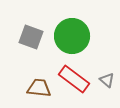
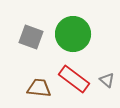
green circle: moved 1 px right, 2 px up
